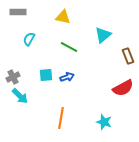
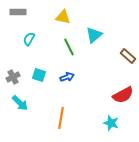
cyan triangle: moved 9 px left
green line: rotated 36 degrees clockwise
brown rectangle: rotated 28 degrees counterclockwise
cyan square: moved 7 px left; rotated 24 degrees clockwise
red semicircle: moved 7 px down
cyan arrow: moved 7 px down
cyan star: moved 7 px right, 1 px down
